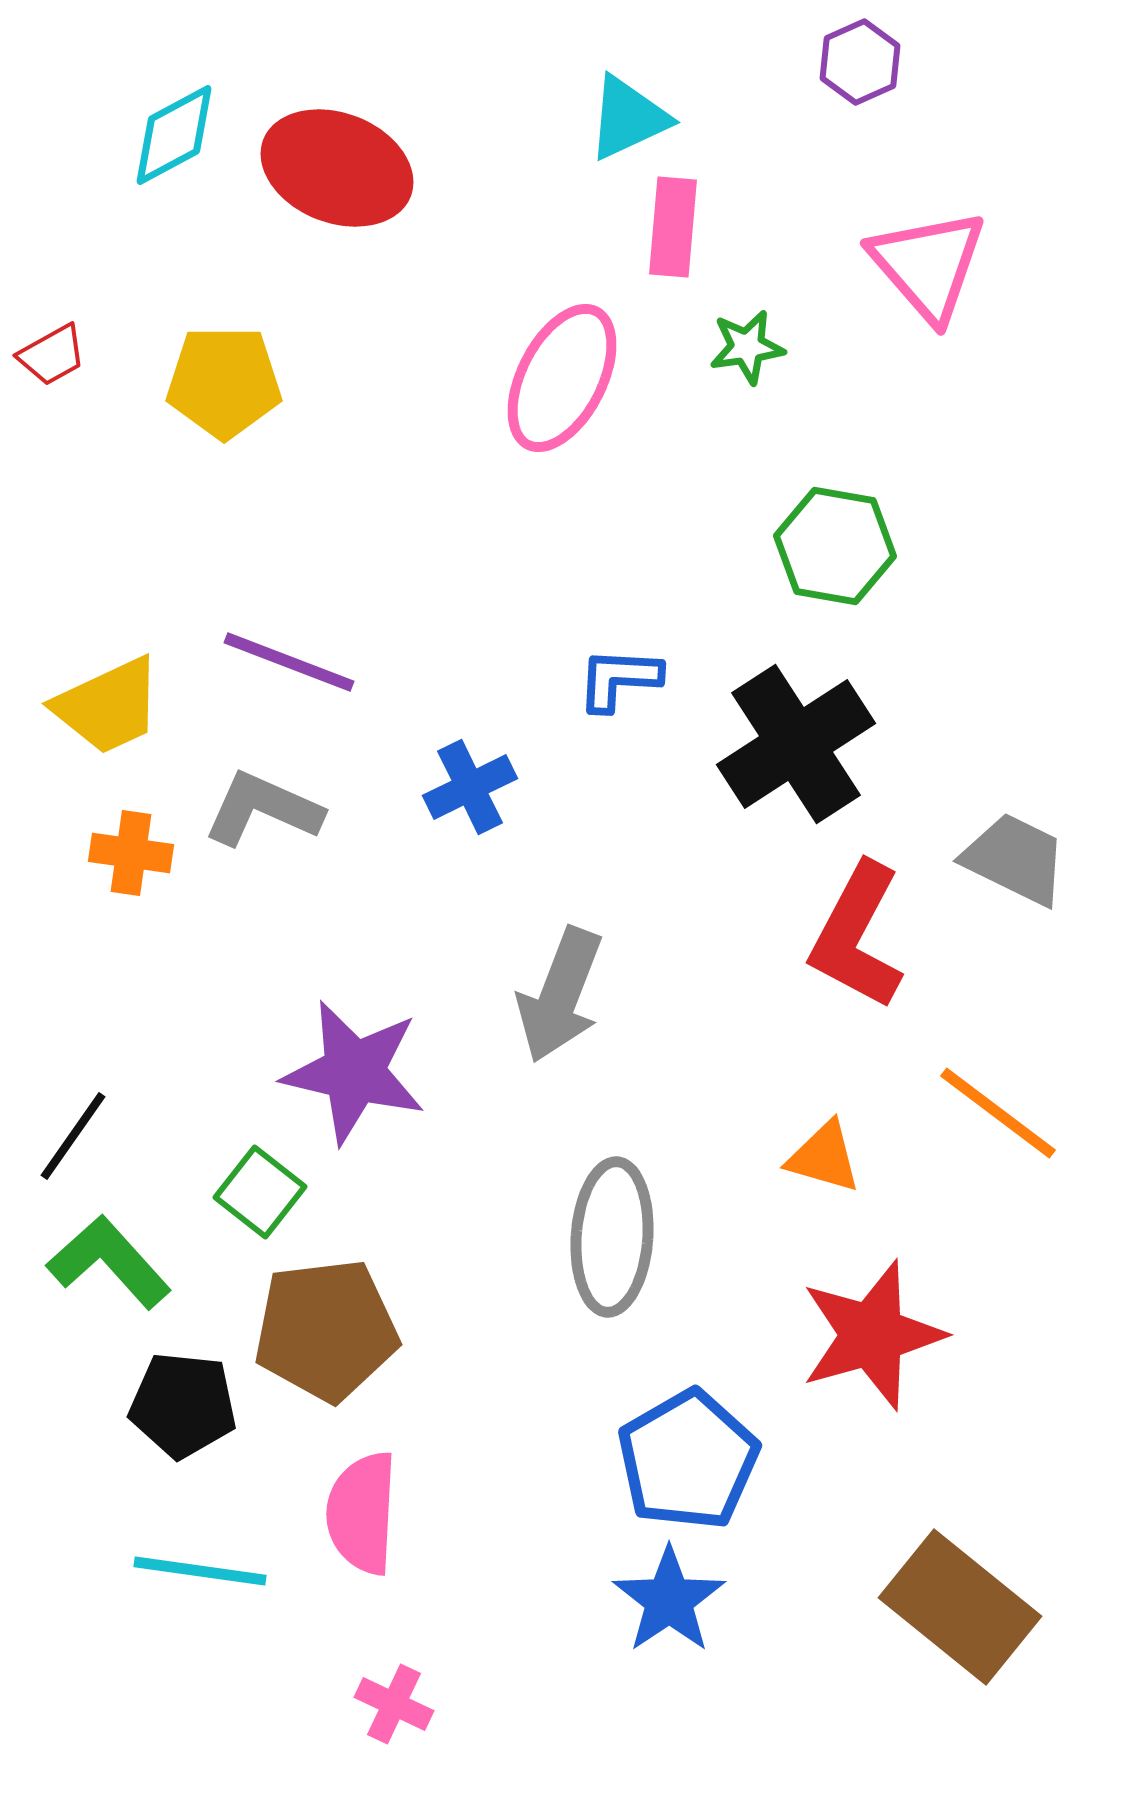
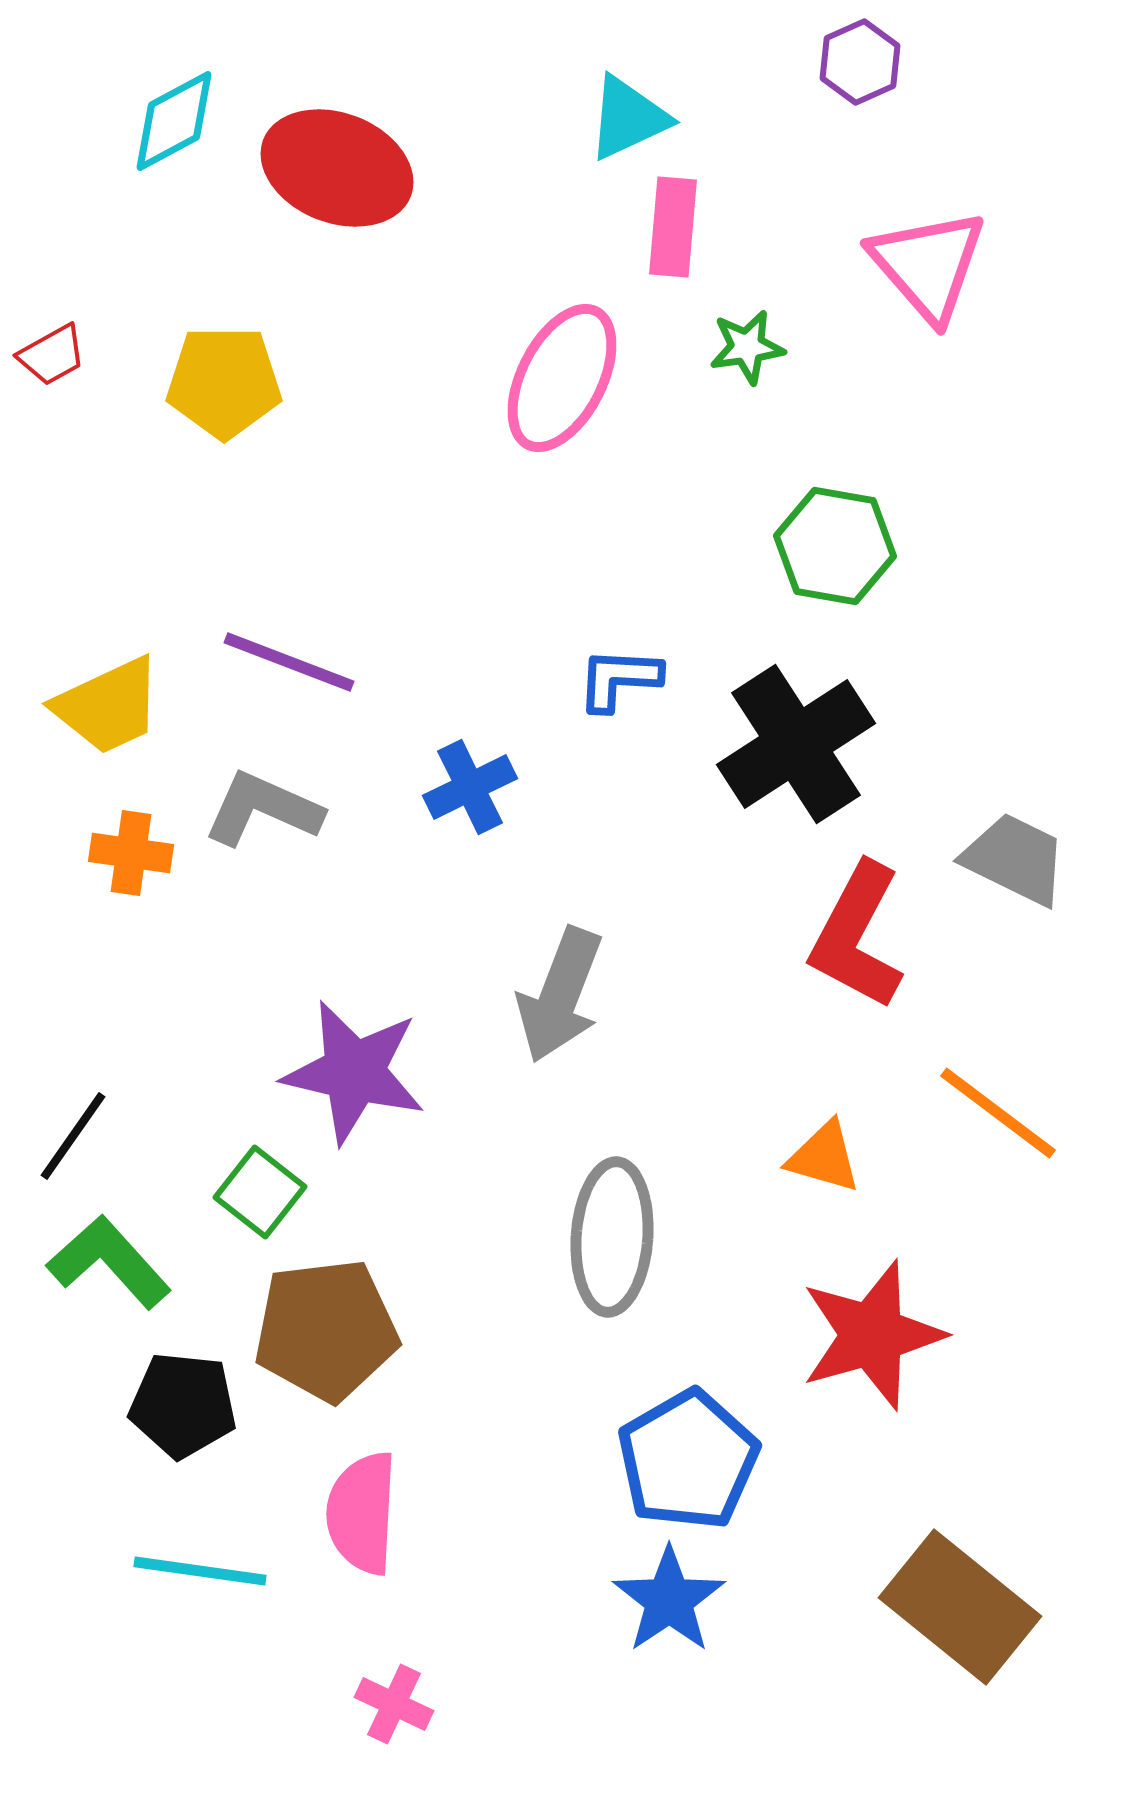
cyan diamond: moved 14 px up
